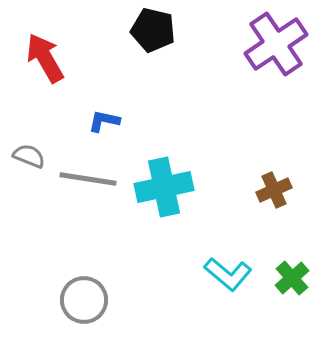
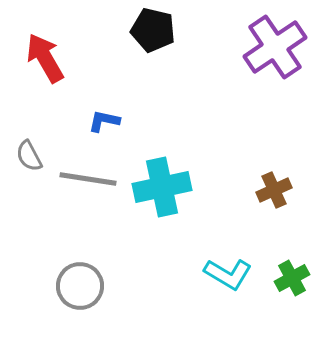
purple cross: moved 1 px left, 3 px down
gray semicircle: rotated 140 degrees counterclockwise
cyan cross: moved 2 px left
cyan L-shape: rotated 9 degrees counterclockwise
green cross: rotated 12 degrees clockwise
gray circle: moved 4 px left, 14 px up
